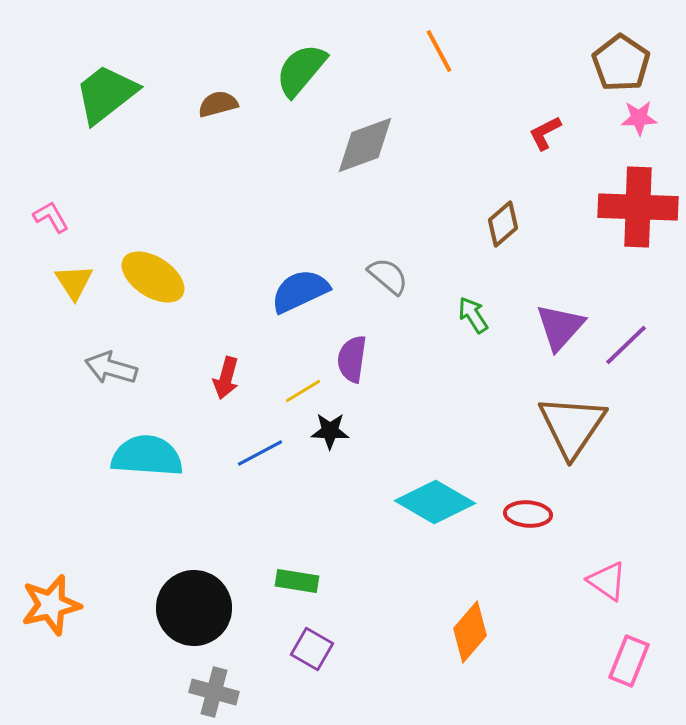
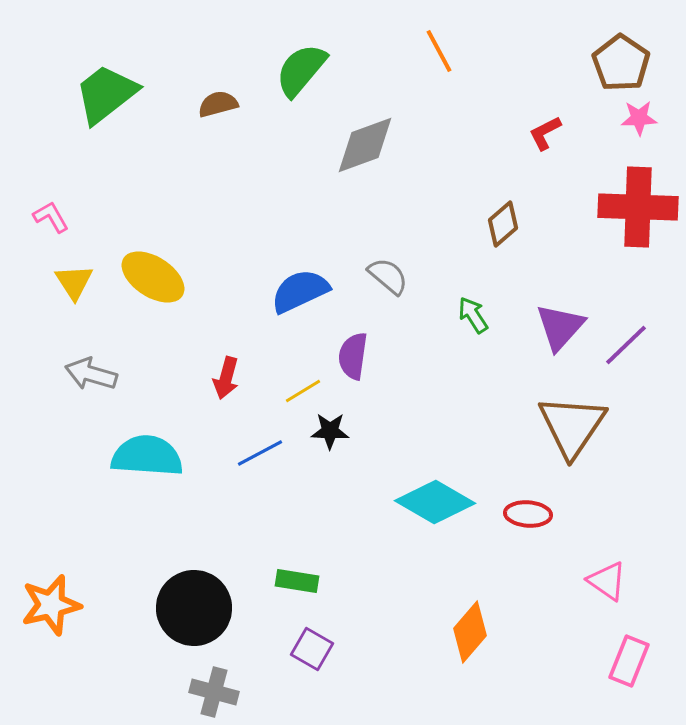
purple semicircle: moved 1 px right, 3 px up
gray arrow: moved 20 px left, 6 px down
